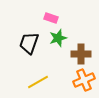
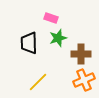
black trapezoid: rotated 20 degrees counterclockwise
yellow line: rotated 15 degrees counterclockwise
